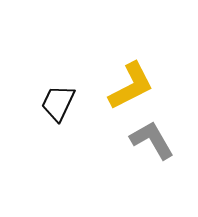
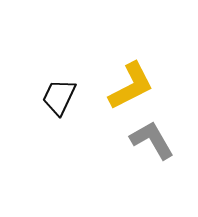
black trapezoid: moved 1 px right, 6 px up
